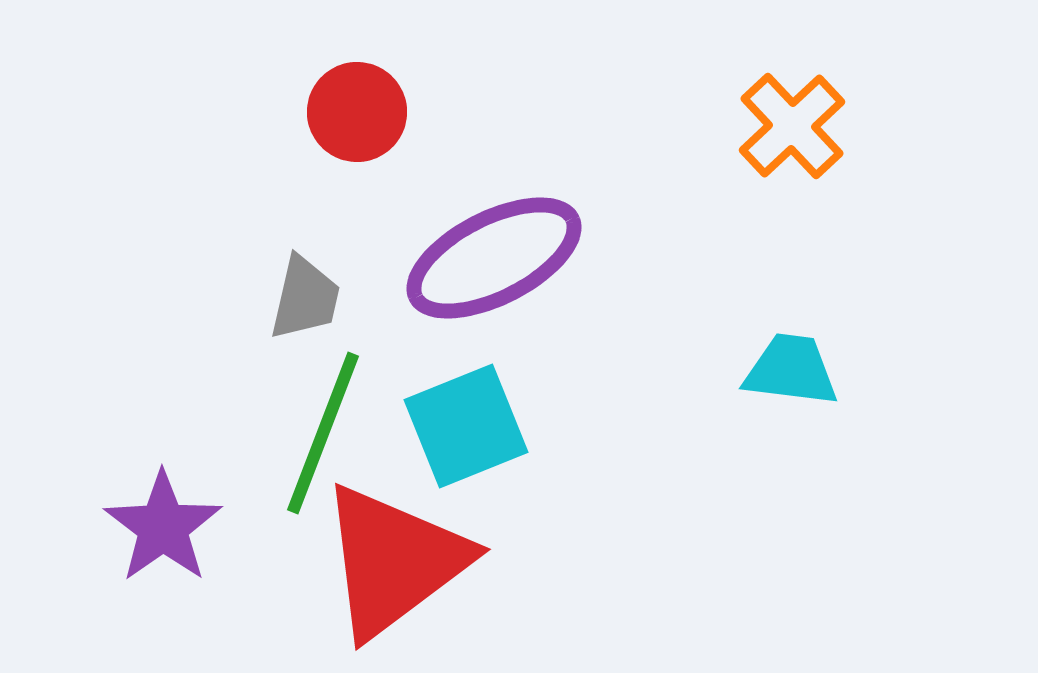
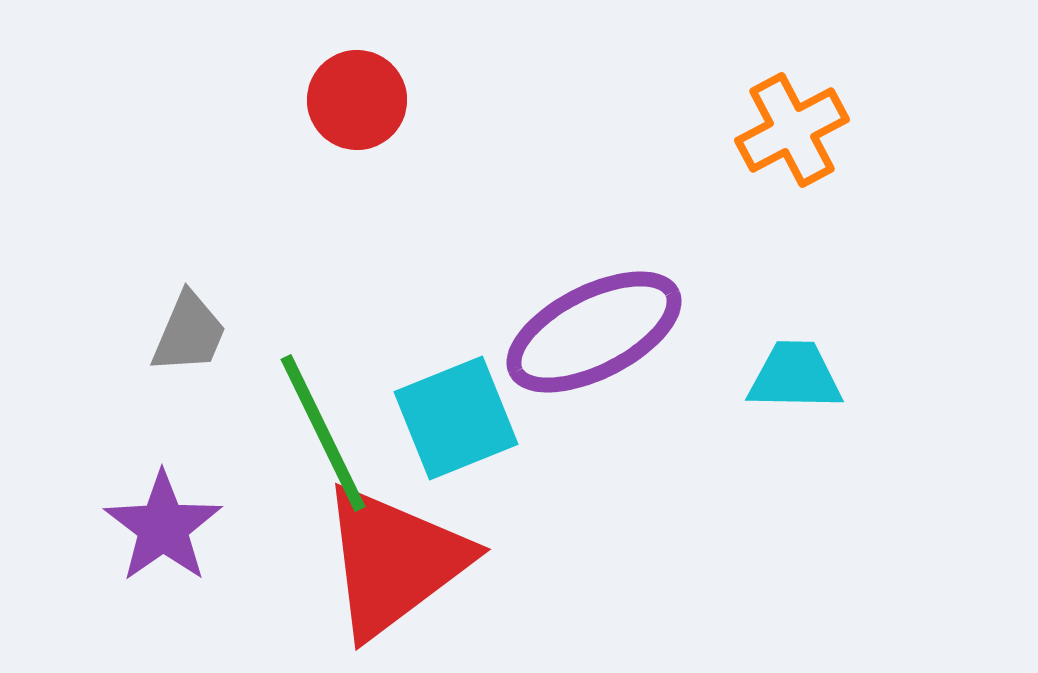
red circle: moved 12 px up
orange cross: moved 4 px down; rotated 15 degrees clockwise
purple ellipse: moved 100 px right, 74 px down
gray trapezoid: moved 116 px left, 35 px down; rotated 10 degrees clockwise
cyan trapezoid: moved 4 px right, 6 px down; rotated 6 degrees counterclockwise
cyan square: moved 10 px left, 8 px up
green line: rotated 47 degrees counterclockwise
